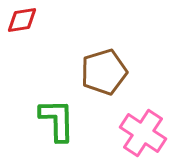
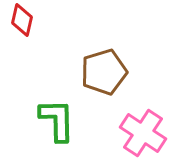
red diamond: rotated 68 degrees counterclockwise
